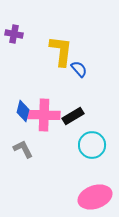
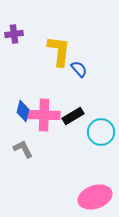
purple cross: rotated 18 degrees counterclockwise
yellow L-shape: moved 2 px left
cyan circle: moved 9 px right, 13 px up
